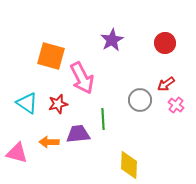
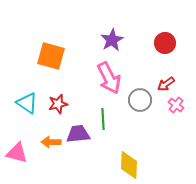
pink arrow: moved 27 px right
orange arrow: moved 2 px right
